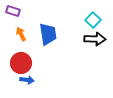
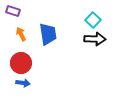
blue arrow: moved 4 px left, 3 px down
